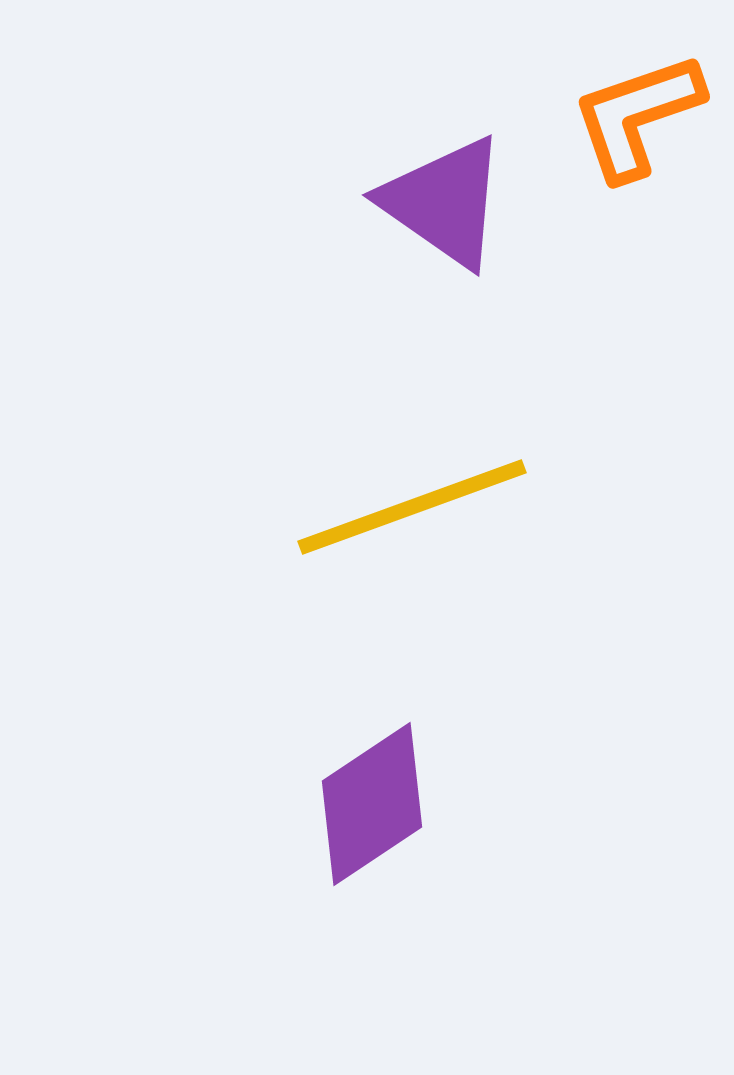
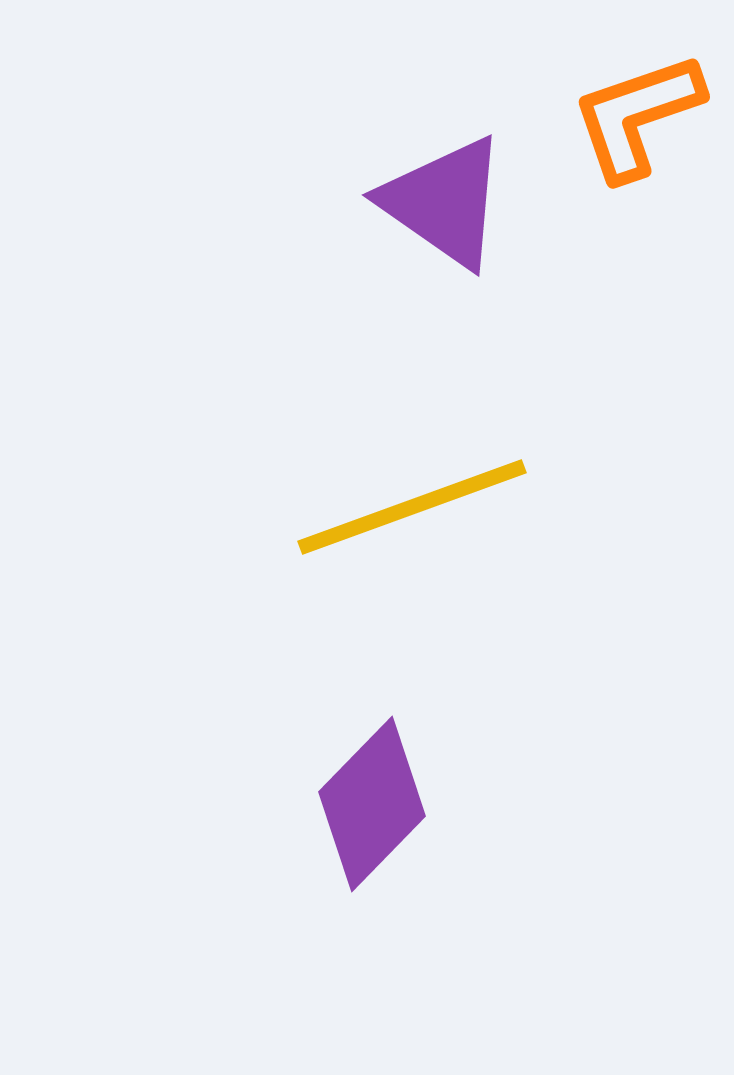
purple diamond: rotated 12 degrees counterclockwise
